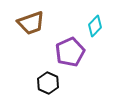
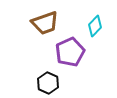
brown trapezoid: moved 14 px right
